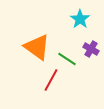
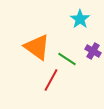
purple cross: moved 2 px right, 2 px down
